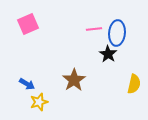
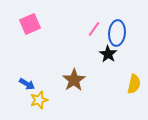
pink square: moved 2 px right
pink line: rotated 49 degrees counterclockwise
yellow star: moved 2 px up
